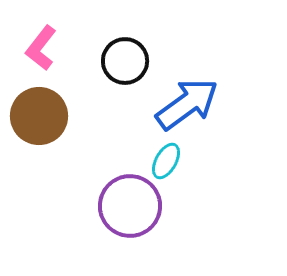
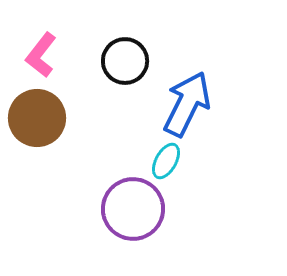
pink L-shape: moved 7 px down
blue arrow: rotated 28 degrees counterclockwise
brown circle: moved 2 px left, 2 px down
purple circle: moved 3 px right, 3 px down
